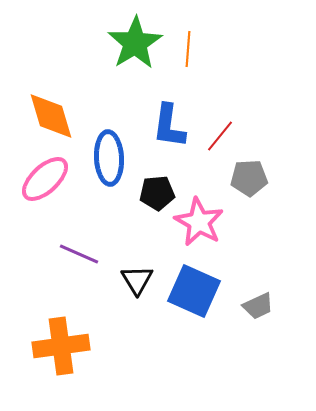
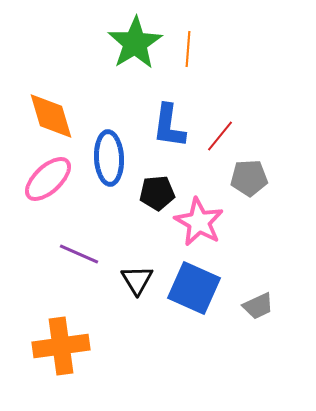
pink ellipse: moved 3 px right
blue square: moved 3 px up
